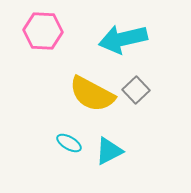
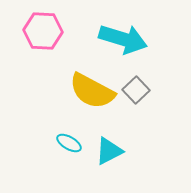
cyan arrow: rotated 150 degrees counterclockwise
yellow semicircle: moved 3 px up
